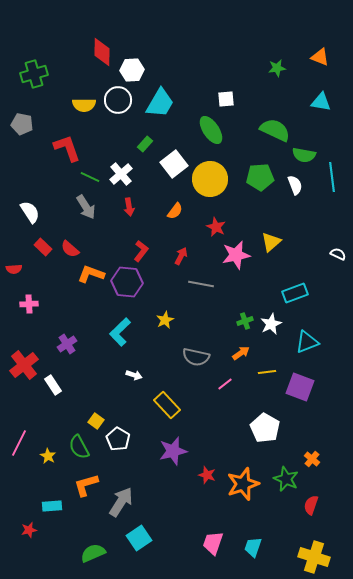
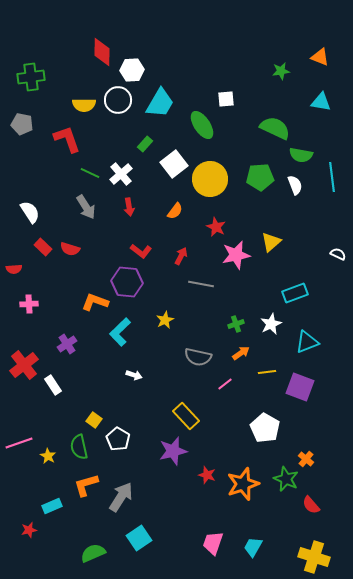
green star at (277, 68): moved 4 px right, 3 px down
green cross at (34, 74): moved 3 px left, 3 px down; rotated 8 degrees clockwise
green ellipse at (211, 130): moved 9 px left, 5 px up
green semicircle at (275, 130): moved 2 px up
red L-shape at (67, 148): moved 9 px up
green semicircle at (304, 155): moved 3 px left
green line at (90, 177): moved 4 px up
red semicircle at (70, 249): rotated 24 degrees counterclockwise
red L-shape at (141, 251): rotated 90 degrees clockwise
orange L-shape at (91, 274): moved 4 px right, 28 px down
green cross at (245, 321): moved 9 px left, 3 px down
gray semicircle at (196, 357): moved 2 px right
yellow rectangle at (167, 405): moved 19 px right, 11 px down
yellow square at (96, 421): moved 2 px left, 1 px up
pink line at (19, 443): rotated 44 degrees clockwise
green semicircle at (79, 447): rotated 15 degrees clockwise
orange cross at (312, 459): moved 6 px left
gray arrow at (121, 502): moved 5 px up
red semicircle at (311, 505): rotated 60 degrees counterclockwise
cyan rectangle at (52, 506): rotated 18 degrees counterclockwise
cyan trapezoid at (253, 547): rotated 10 degrees clockwise
